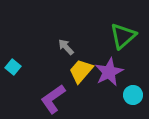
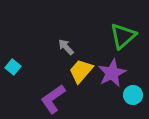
purple star: moved 3 px right, 1 px down
